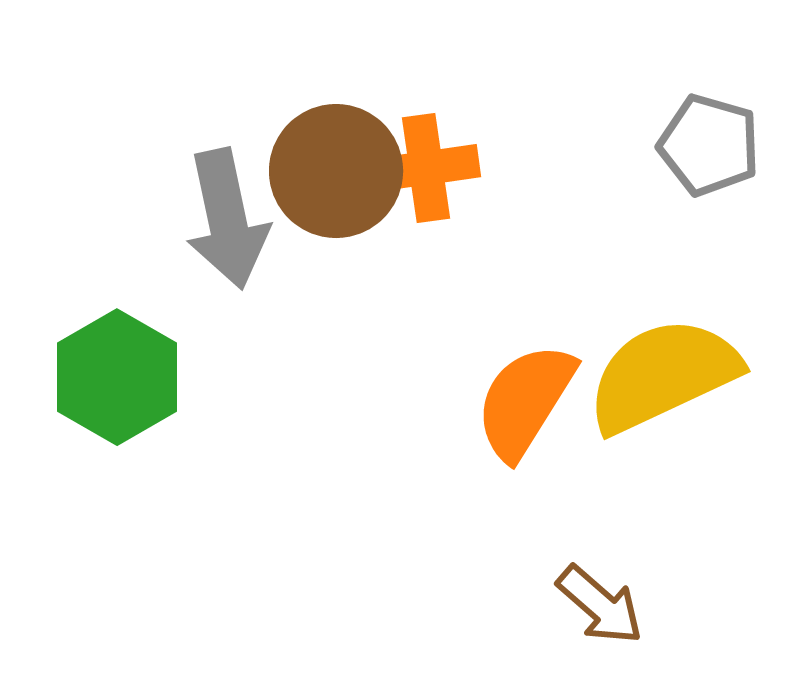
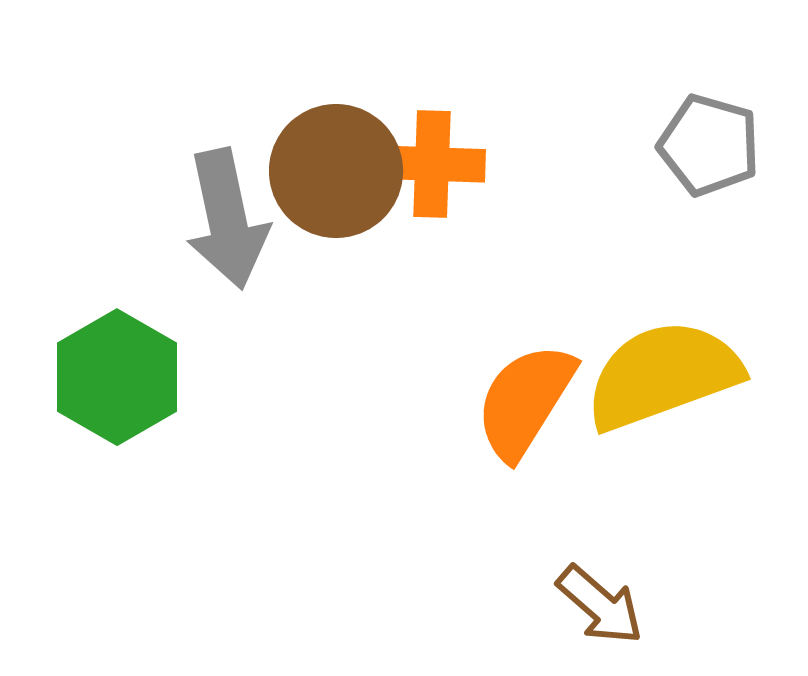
orange cross: moved 6 px right, 4 px up; rotated 10 degrees clockwise
yellow semicircle: rotated 5 degrees clockwise
